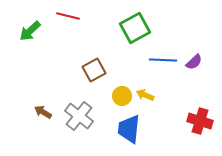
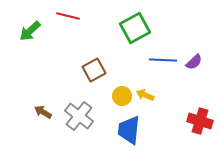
blue trapezoid: moved 1 px down
